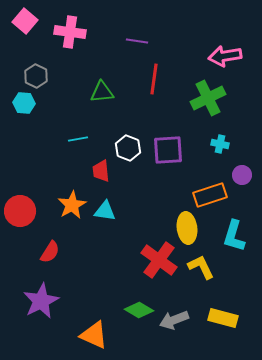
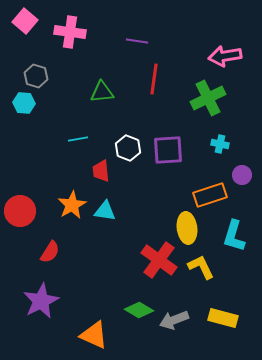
gray hexagon: rotated 10 degrees counterclockwise
